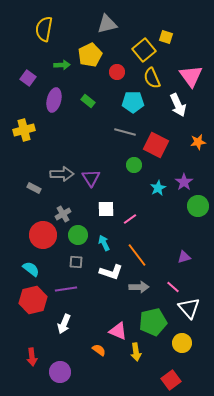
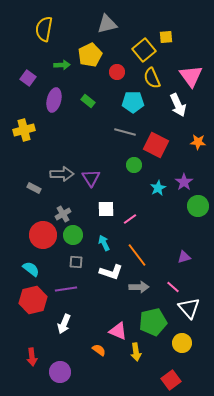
yellow square at (166, 37): rotated 24 degrees counterclockwise
orange star at (198, 142): rotated 14 degrees clockwise
green circle at (78, 235): moved 5 px left
